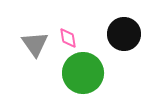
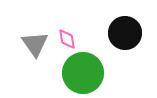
black circle: moved 1 px right, 1 px up
pink diamond: moved 1 px left, 1 px down
